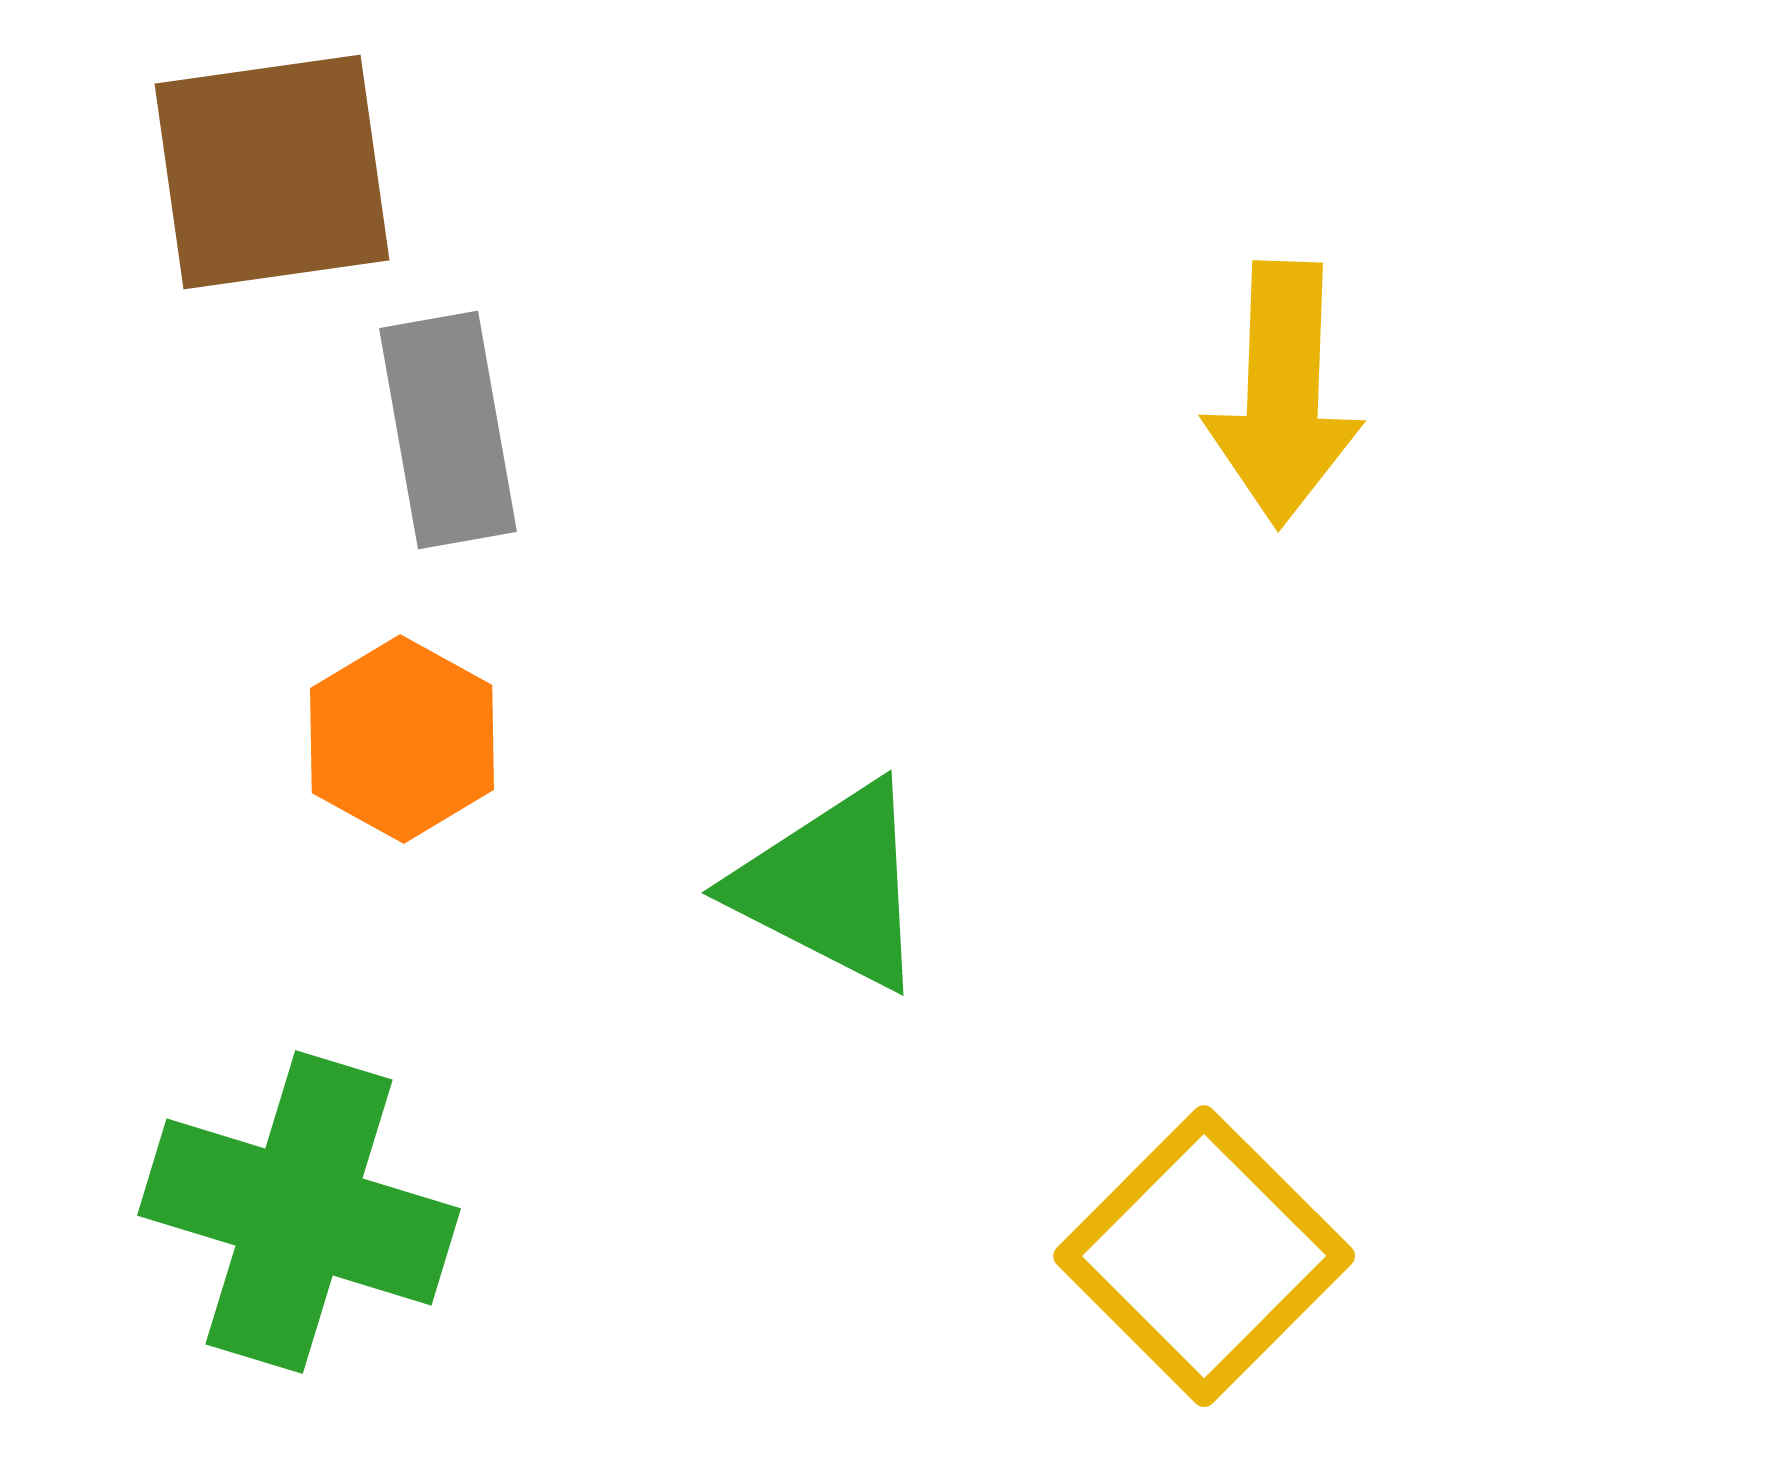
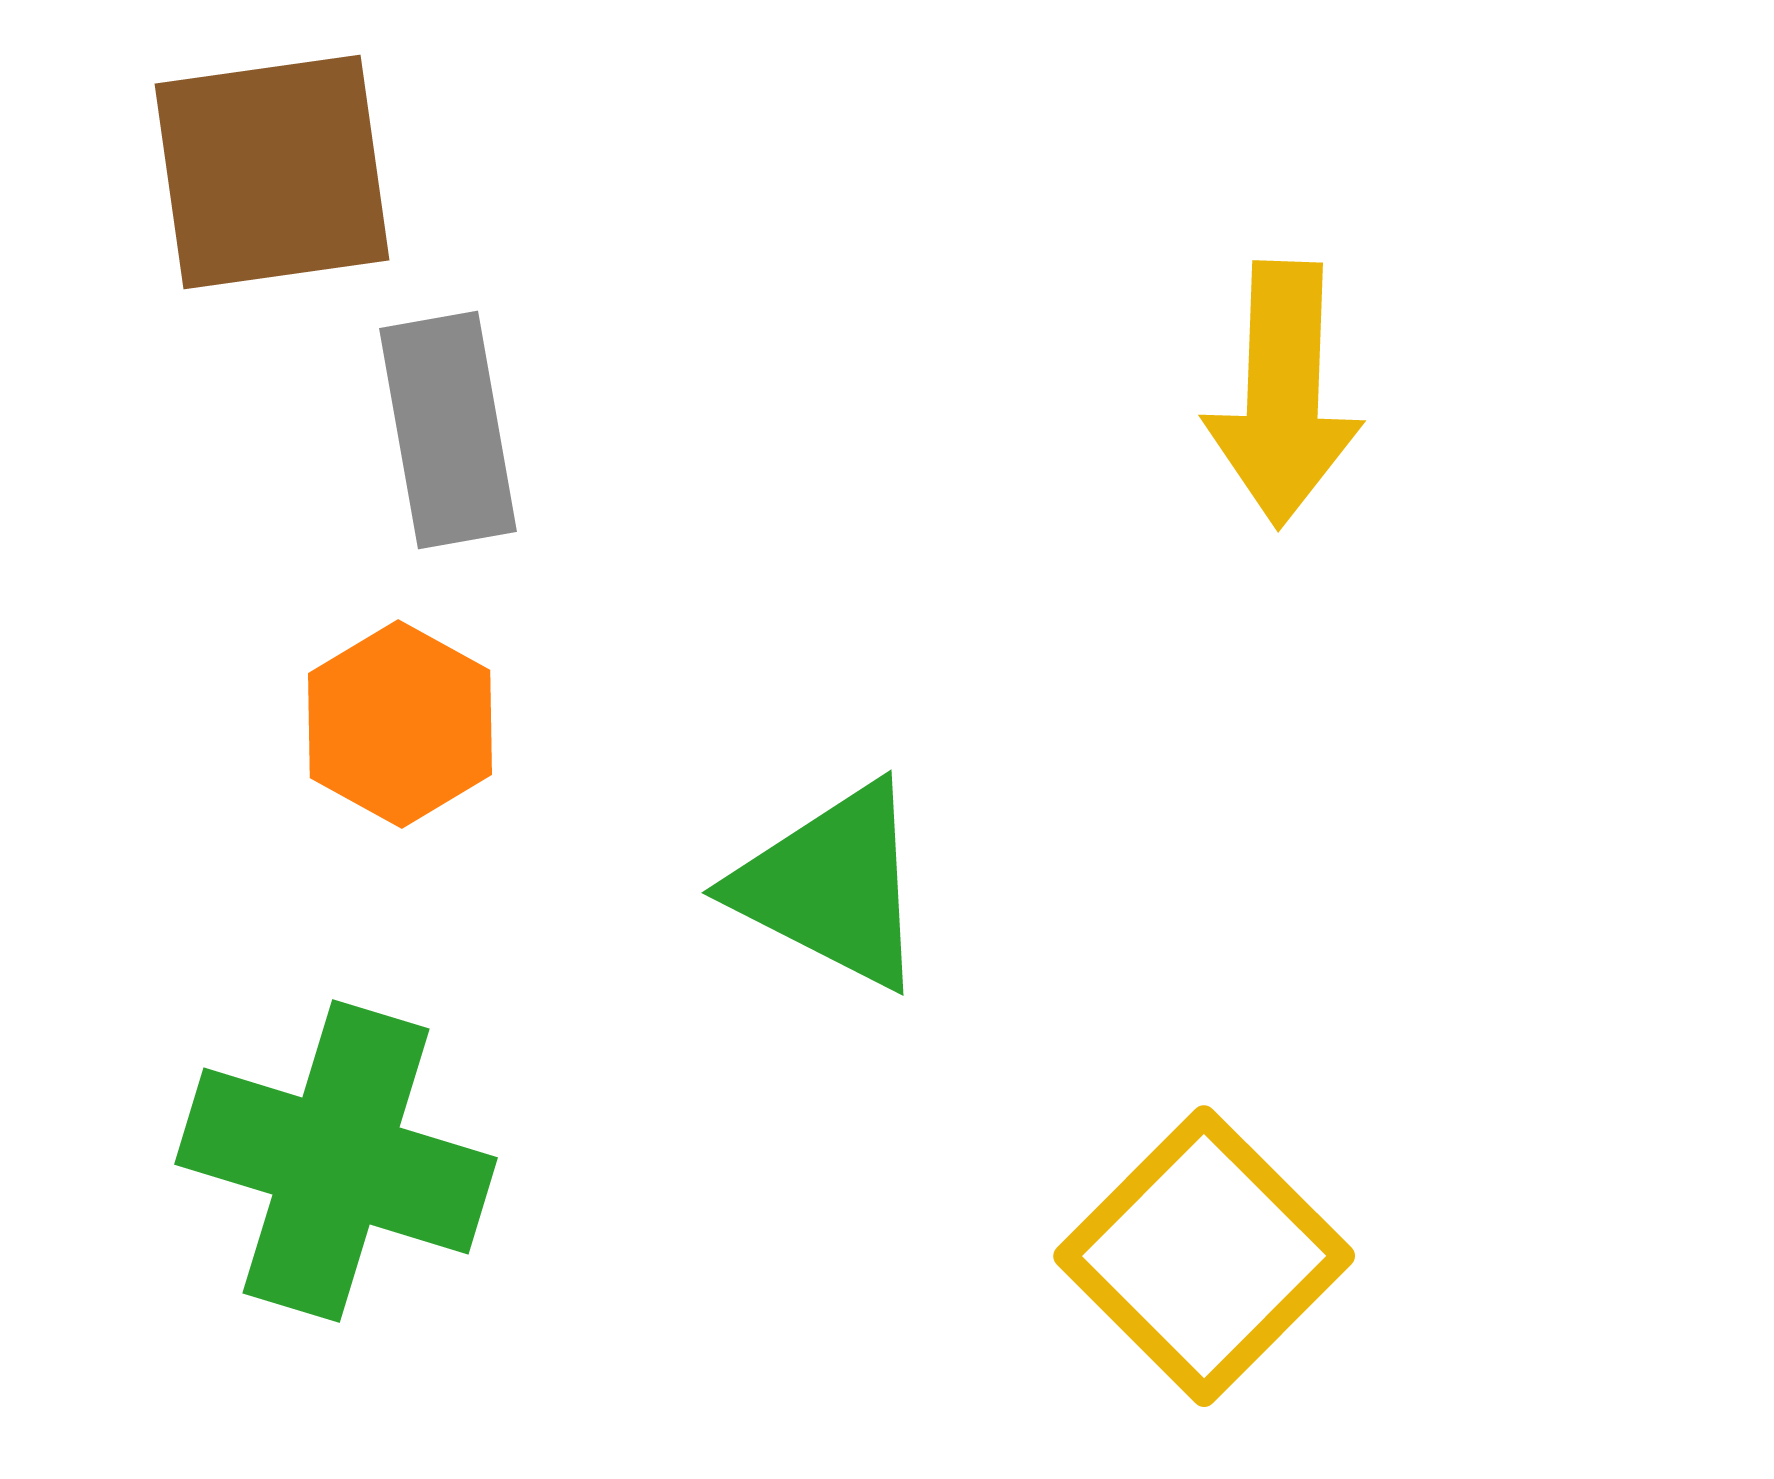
orange hexagon: moved 2 px left, 15 px up
green cross: moved 37 px right, 51 px up
